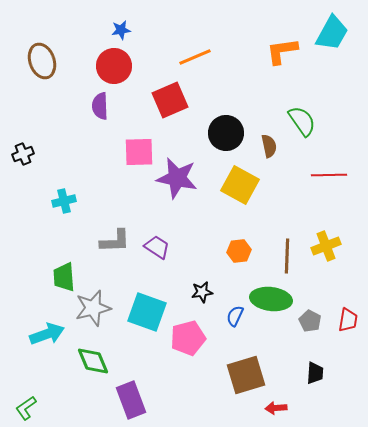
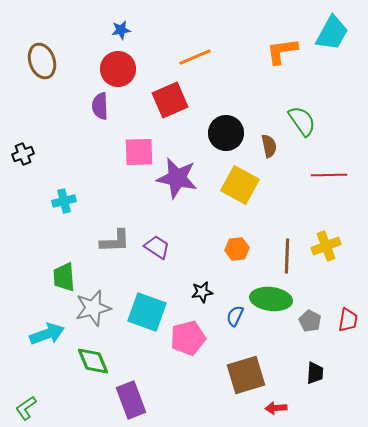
red circle: moved 4 px right, 3 px down
orange hexagon: moved 2 px left, 2 px up
